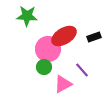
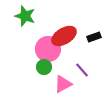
green star: moved 2 px left; rotated 15 degrees clockwise
